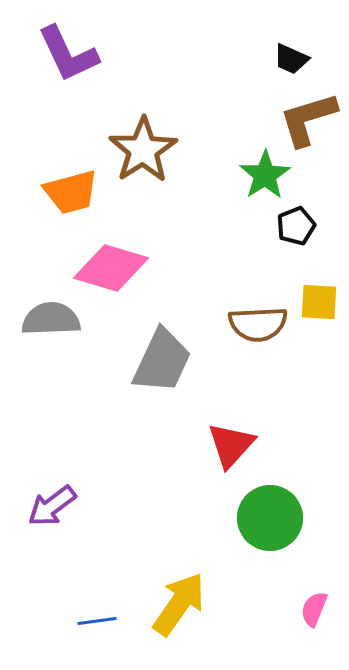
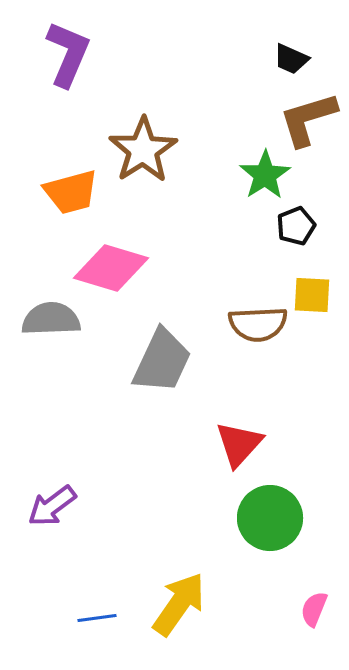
purple L-shape: rotated 132 degrees counterclockwise
yellow square: moved 7 px left, 7 px up
red triangle: moved 8 px right, 1 px up
blue line: moved 3 px up
